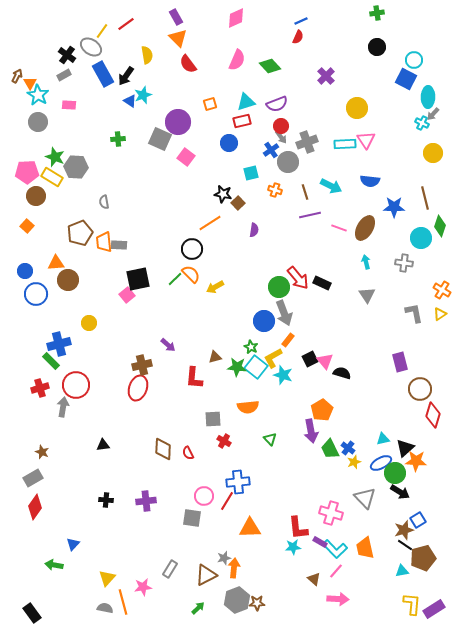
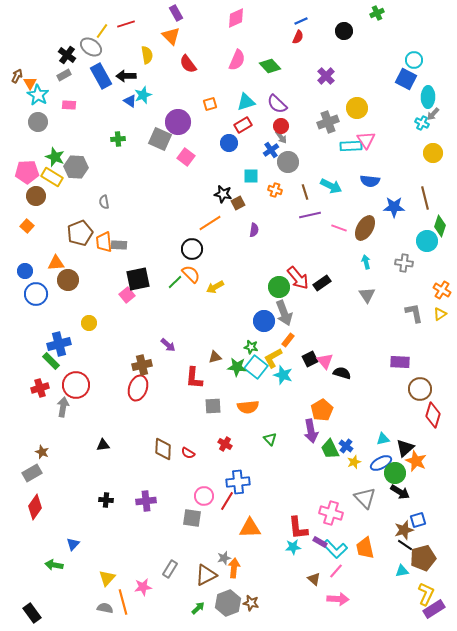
green cross at (377, 13): rotated 16 degrees counterclockwise
purple rectangle at (176, 17): moved 4 px up
red line at (126, 24): rotated 18 degrees clockwise
orange triangle at (178, 38): moved 7 px left, 2 px up
black circle at (377, 47): moved 33 px left, 16 px up
blue rectangle at (103, 74): moved 2 px left, 2 px down
black arrow at (126, 76): rotated 54 degrees clockwise
purple semicircle at (277, 104): rotated 65 degrees clockwise
red rectangle at (242, 121): moved 1 px right, 4 px down; rotated 18 degrees counterclockwise
gray cross at (307, 142): moved 21 px right, 20 px up
cyan rectangle at (345, 144): moved 6 px right, 2 px down
cyan square at (251, 173): moved 3 px down; rotated 14 degrees clockwise
brown square at (238, 203): rotated 16 degrees clockwise
cyan circle at (421, 238): moved 6 px right, 3 px down
green line at (175, 279): moved 3 px down
black rectangle at (322, 283): rotated 60 degrees counterclockwise
green star at (251, 347): rotated 16 degrees counterclockwise
purple rectangle at (400, 362): rotated 72 degrees counterclockwise
gray square at (213, 419): moved 13 px up
red cross at (224, 441): moved 1 px right, 3 px down
blue cross at (348, 448): moved 2 px left, 2 px up
red semicircle at (188, 453): rotated 32 degrees counterclockwise
orange star at (416, 461): rotated 20 degrees clockwise
gray rectangle at (33, 478): moved 1 px left, 5 px up
blue square at (418, 520): rotated 14 degrees clockwise
gray hexagon at (237, 600): moved 9 px left, 3 px down
brown star at (257, 603): moved 6 px left; rotated 14 degrees clockwise
yellow L-shape at (412, 604): moved 14 px right, 10 px up; rotated 20 degrees clockwise
